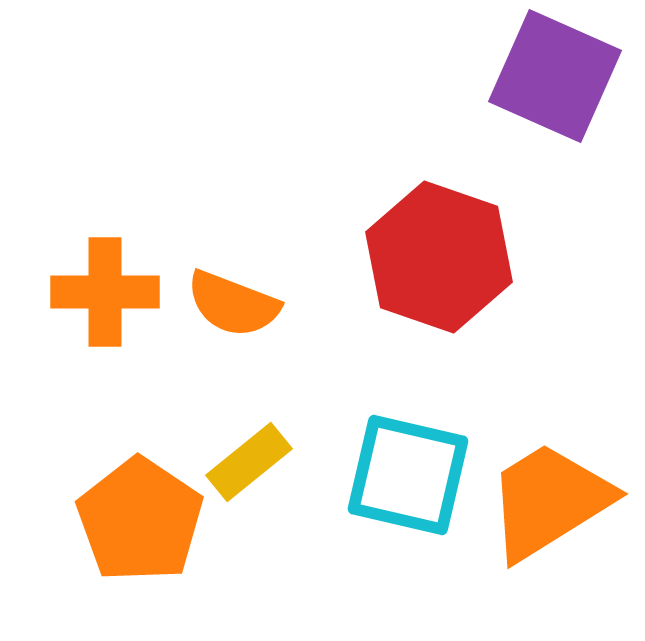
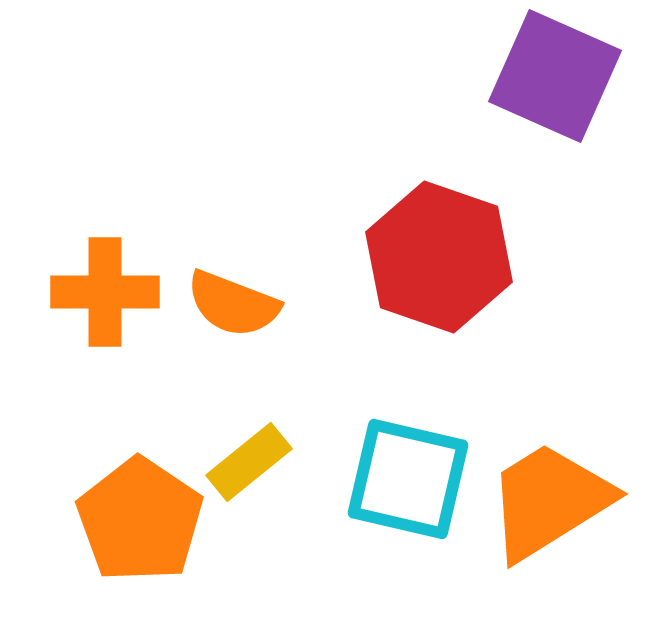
cyan square: moved 4 px down
